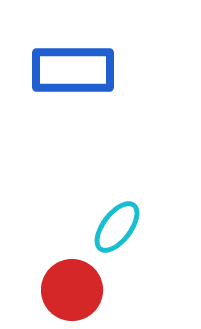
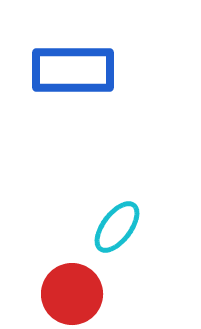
red circle: moved 4 px down
